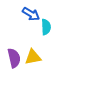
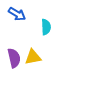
blue arrow: moved 14 px left
